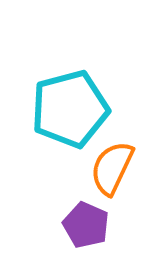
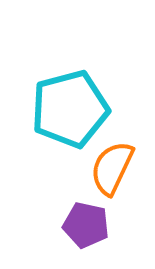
purple pentagon: rotated 12 degrees counterclockwise
